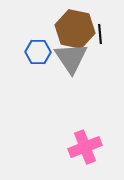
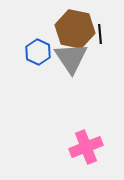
blue hexagon: rotated 25 degrees clockwise
pink cross: moved 1 px right
